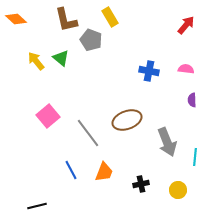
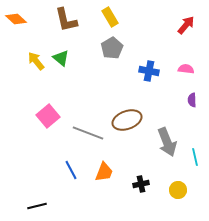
gray pentagon: moved 21 px right, 8 px down; rotated 20 degrees clockwise
gray line: rotated 32 degrees counterclockwise
cyan line: rotated 18 degrees counterclockwise
